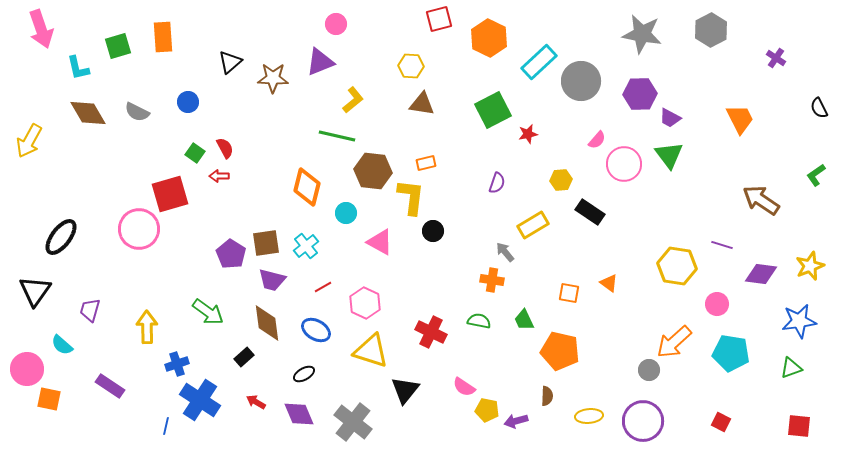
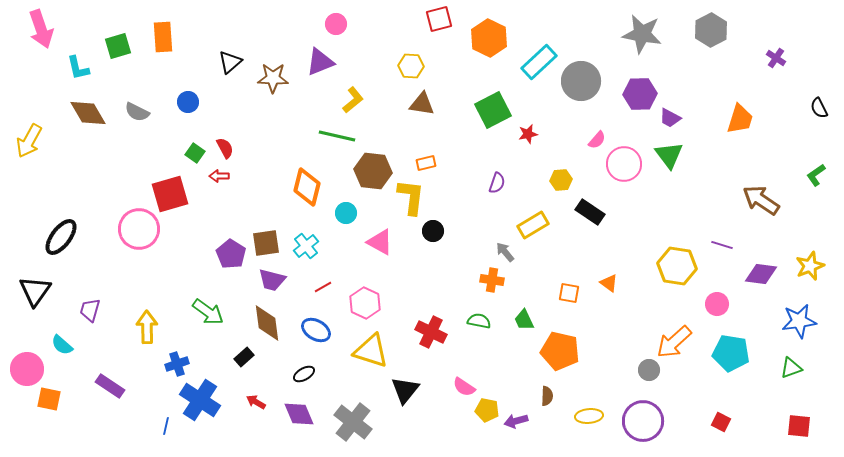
orange trapezoid at (740, 119): rotated 44 degrees clockwise
